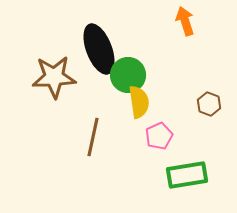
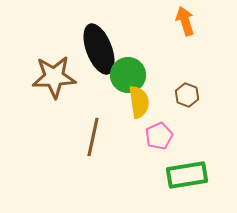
brown hexagon: moved 22 px left, 9 px up
